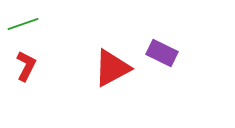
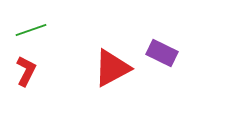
green line: moved 8 px right, 6 px down
red L-shape: moved 5 px down
